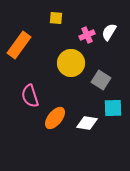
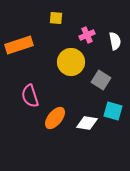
white semicircle: moved 6 px right, 9 px down; rotated 138 degrees clockwise
orange rectangle: rotated 36 degrees clockwise
yellow circle: moved 1 px up
cyan square: moved 3 px down; rotated 18 degrees clockwise
